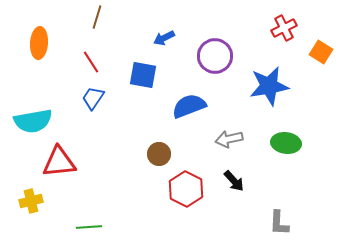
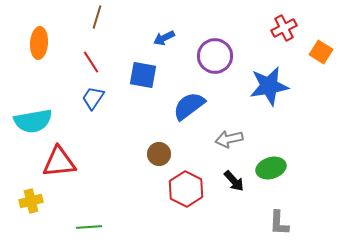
blue semicircle: rotated 16 degrees counterclockwise
green ellipse: moved 15 px left, 25 px down; rotated 24 degrees counterclockwise
